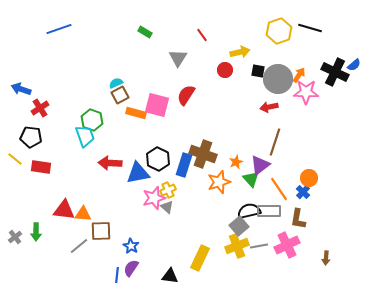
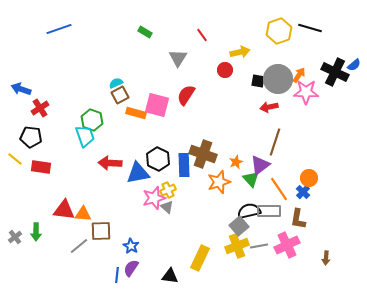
black square at (258, 71): moved 10 px down
blue rectangle at (184, 165): rotated 20 degrees counterclockwise
